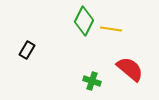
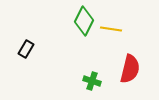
black rectangle: moved 1 px left, 1 px up
red semicircle: rotated 64 degrees clockwise
